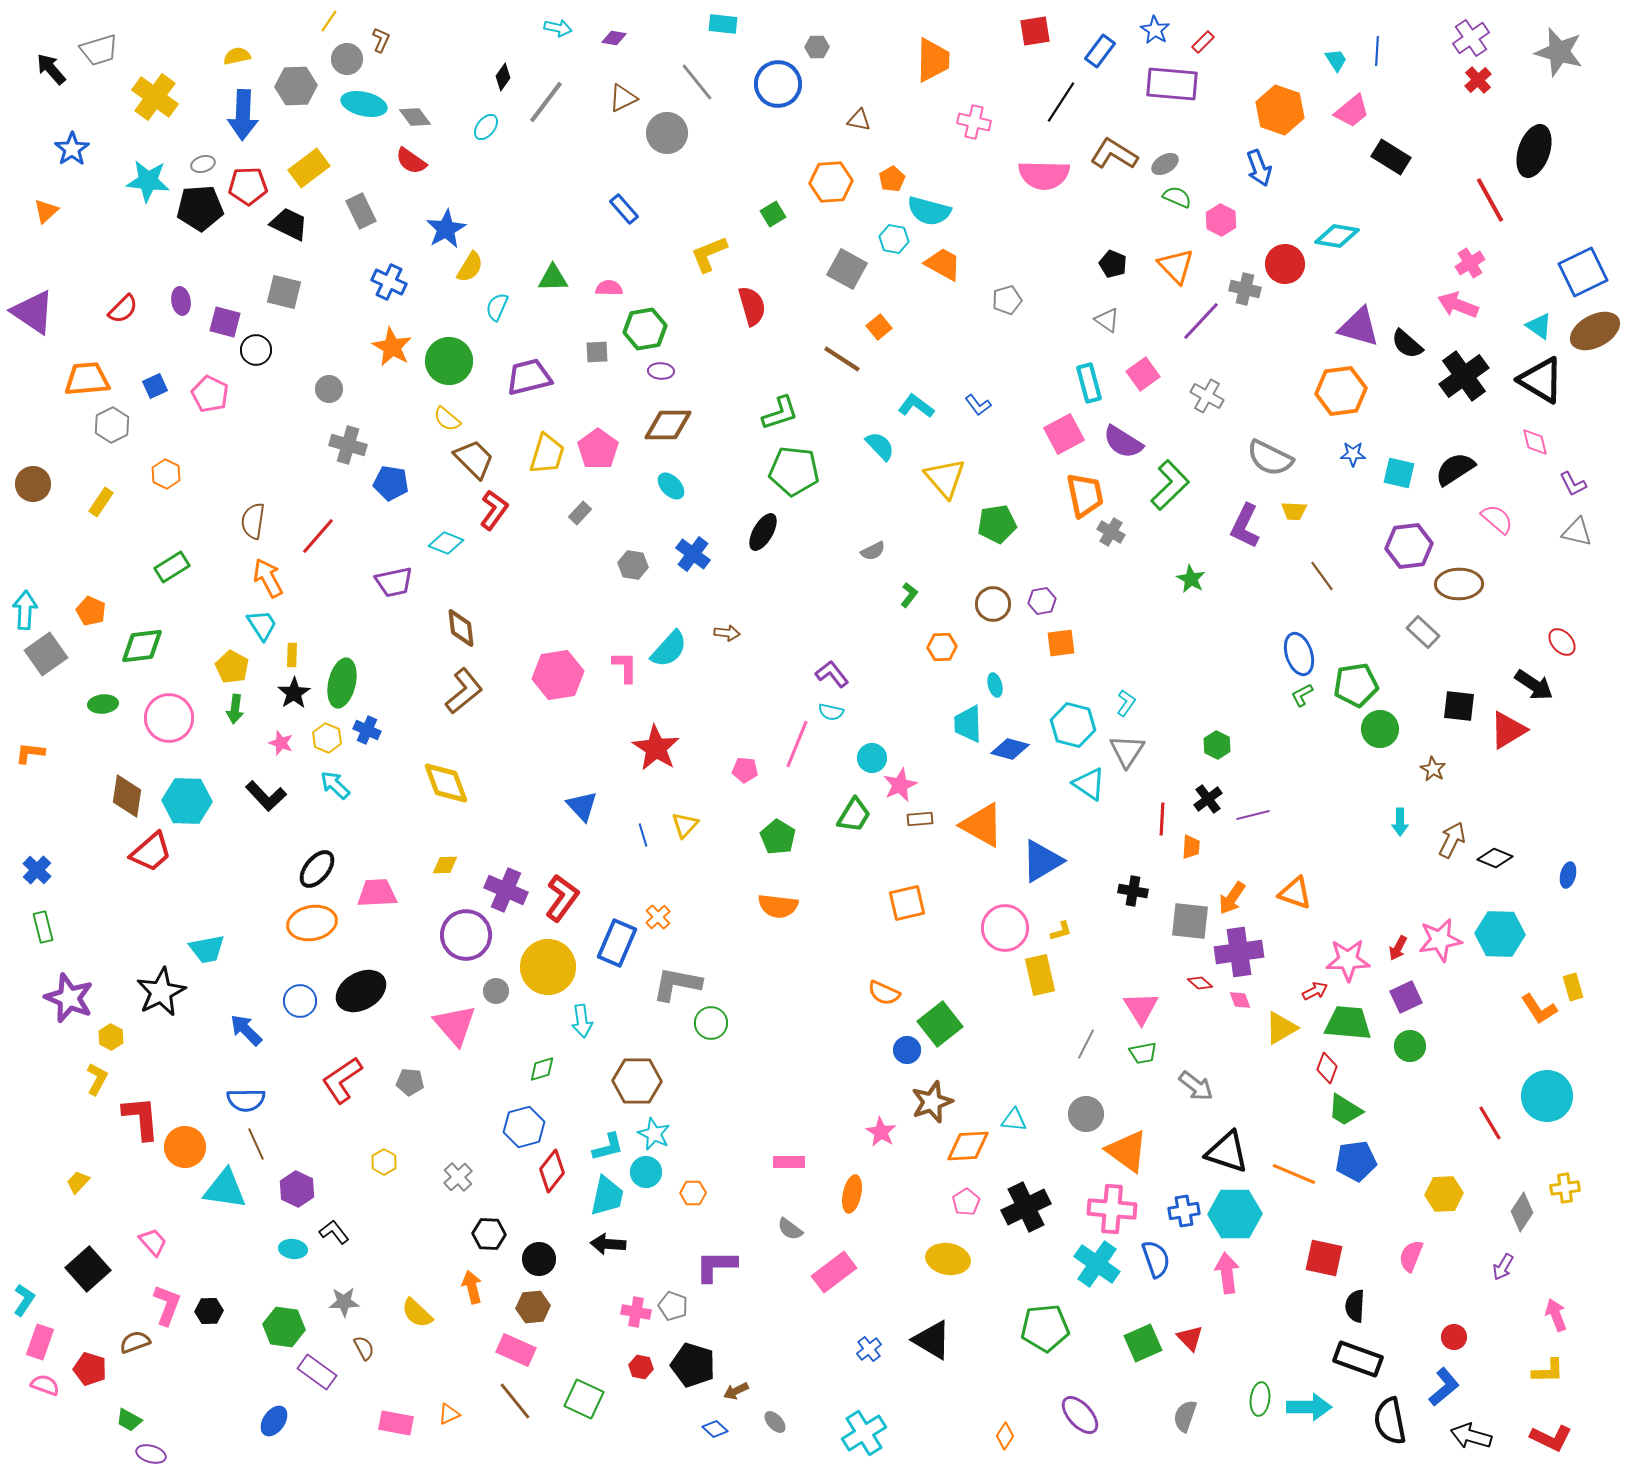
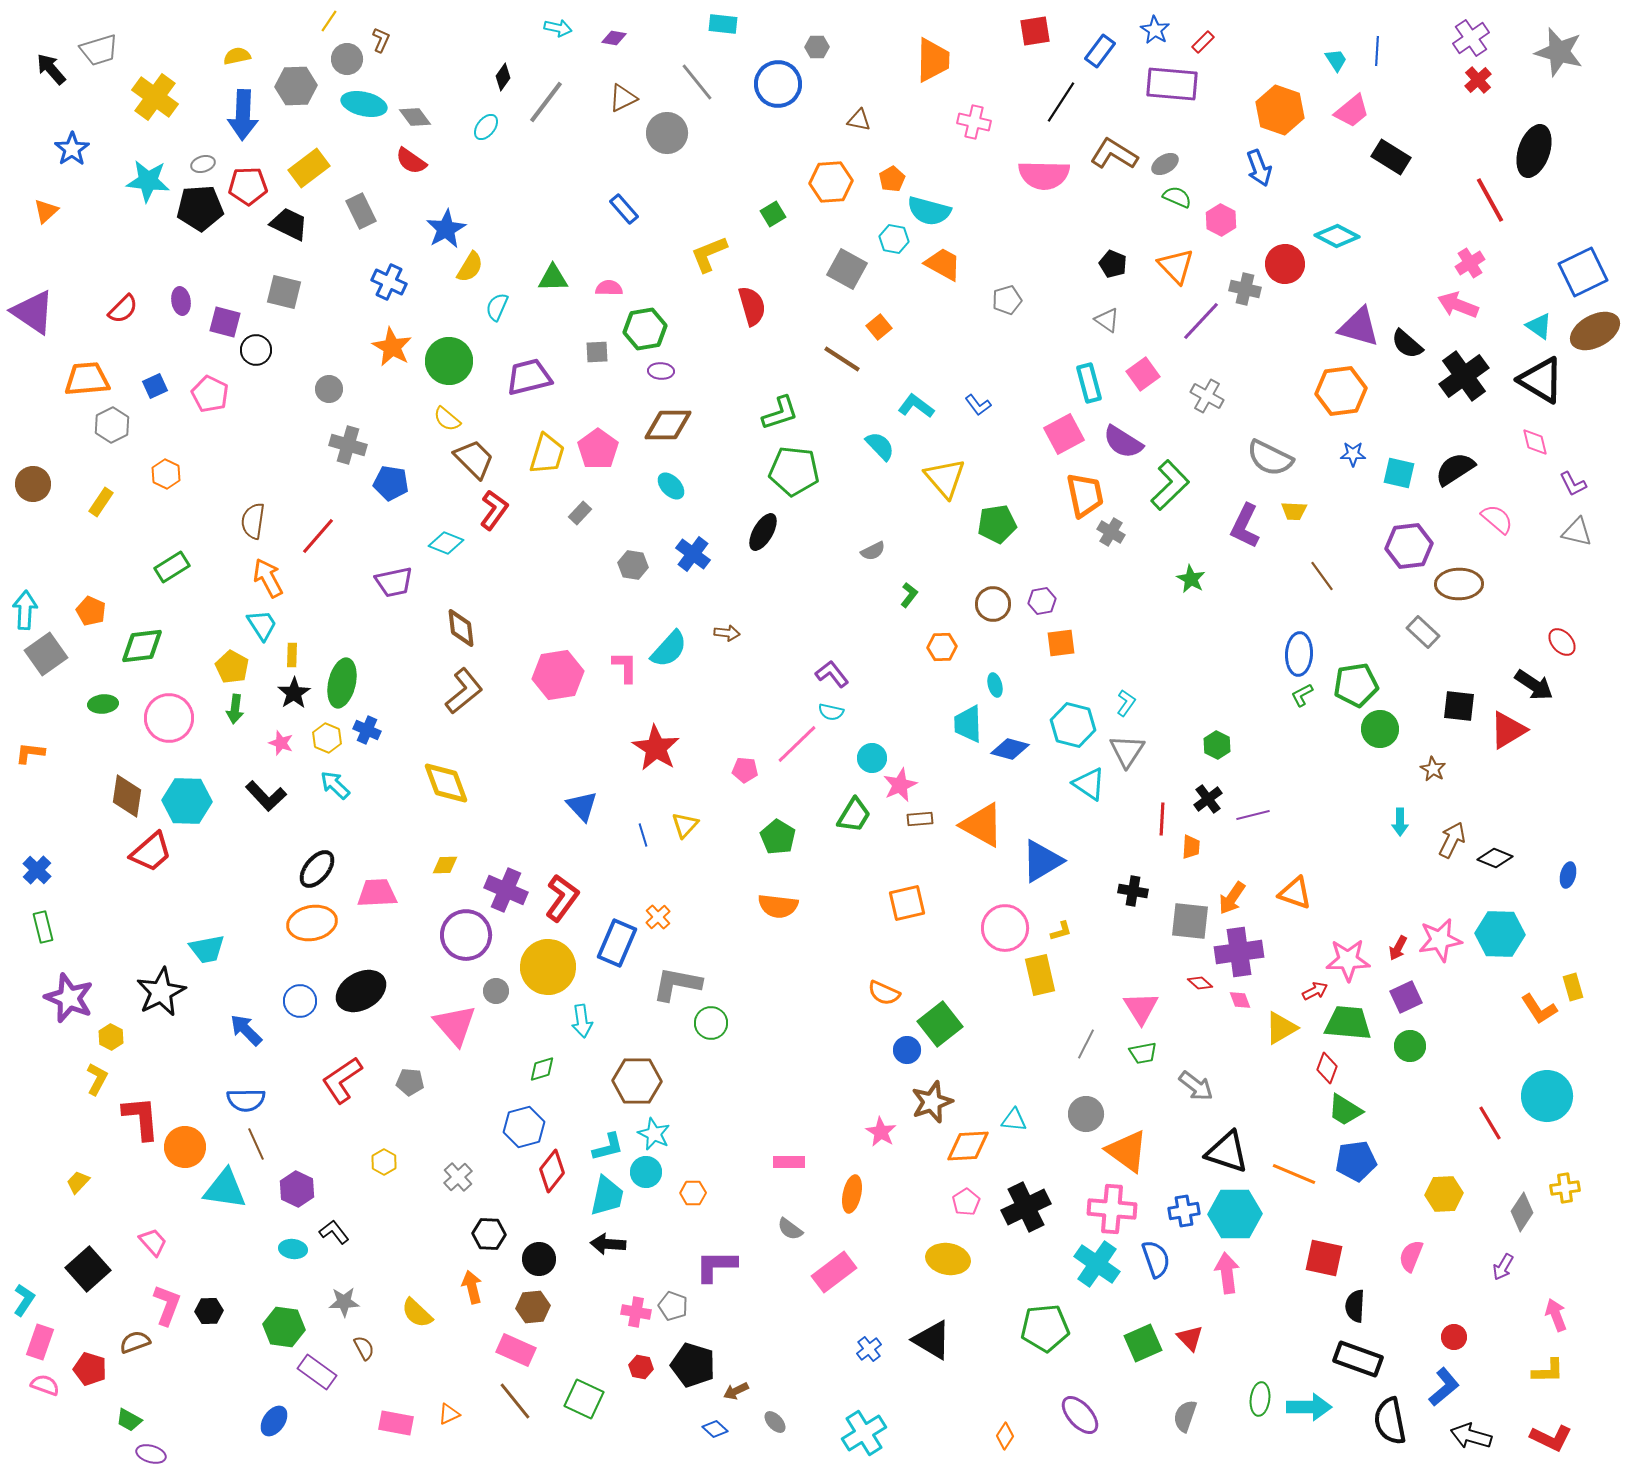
cyan diamond at (1337, 236): rotated 18 degrees clockwise
blue ellipse at (1299, 654): rotated 21 degrees clockwise
pink line at (797, 744): rotated 24 degrees clockwise
